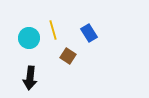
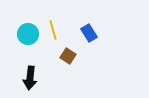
cyan circle: moved 1 px left, 4 px up
